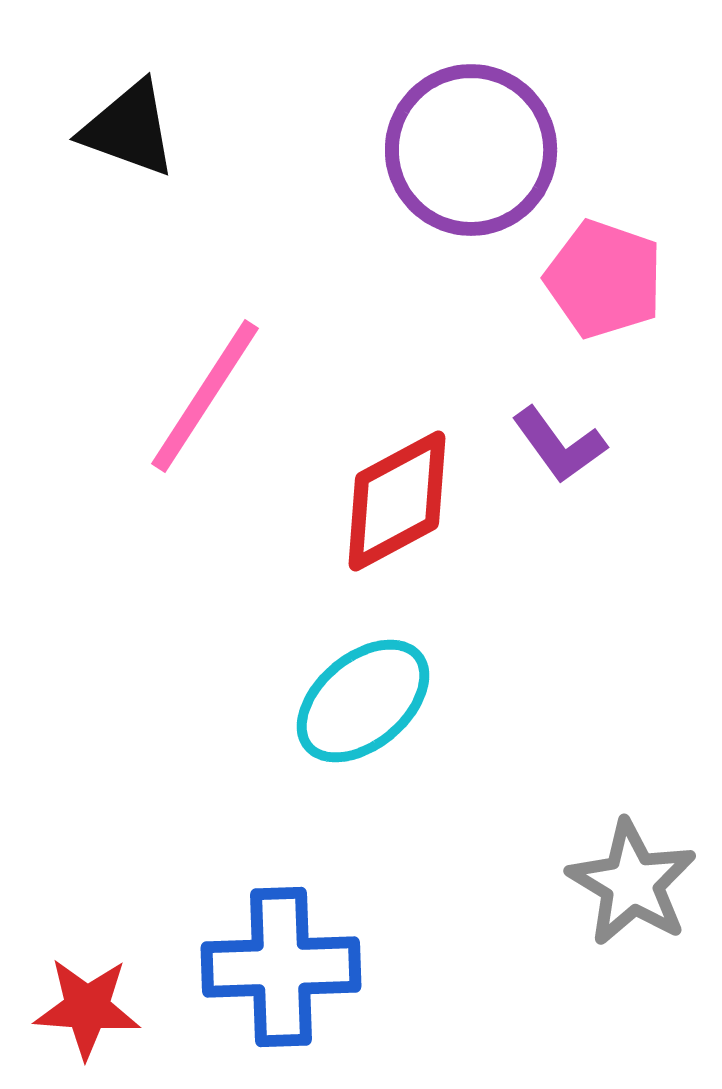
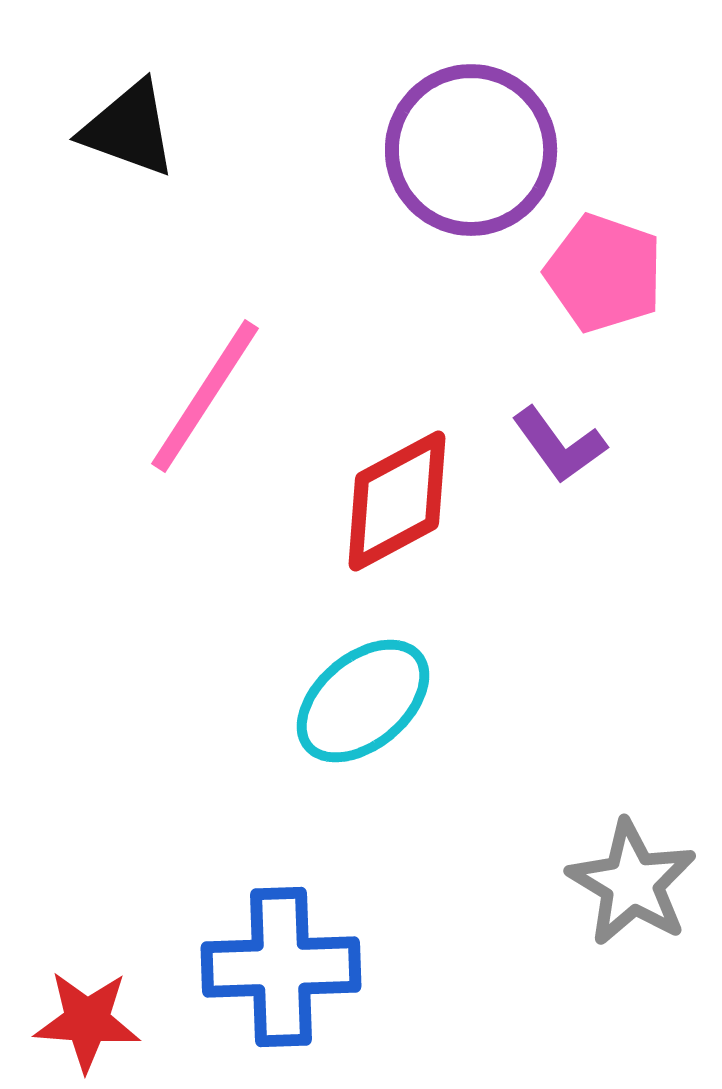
pink pentagon: moved 6 px up
red star: moved 13 px down
